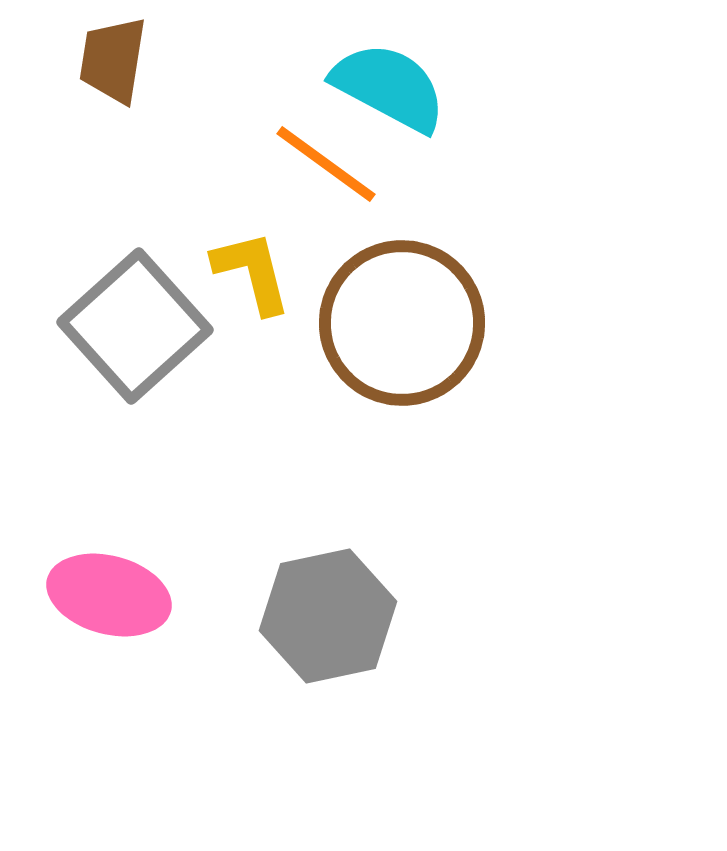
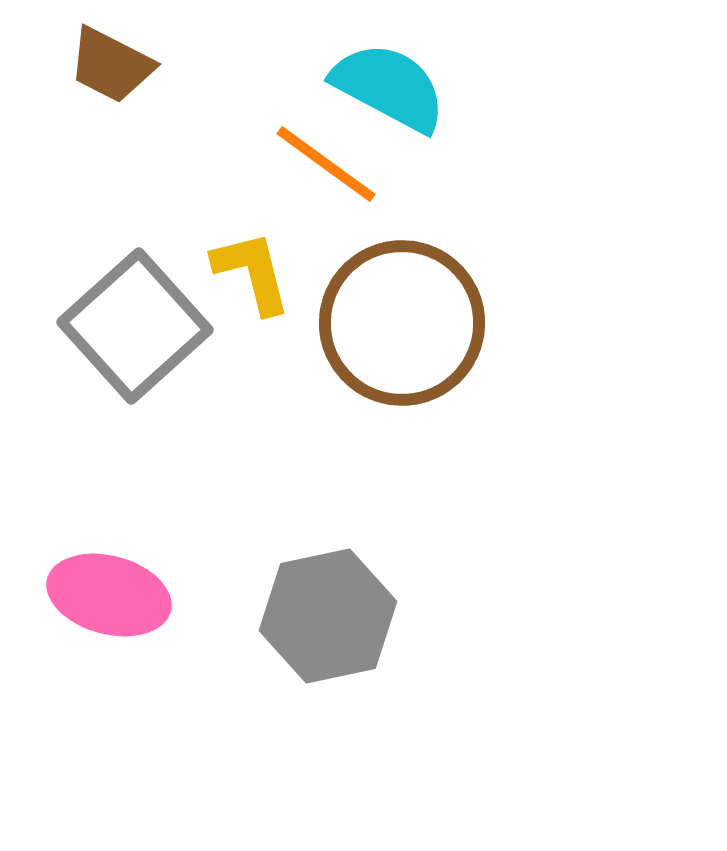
brown trapezoid: moved 2 px left, 5 px down; rotated 72 degrees counterclockwise
